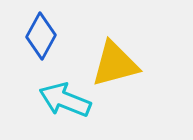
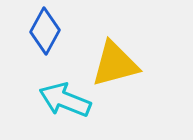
blue diamond: moved 4 px right, 5 px up
